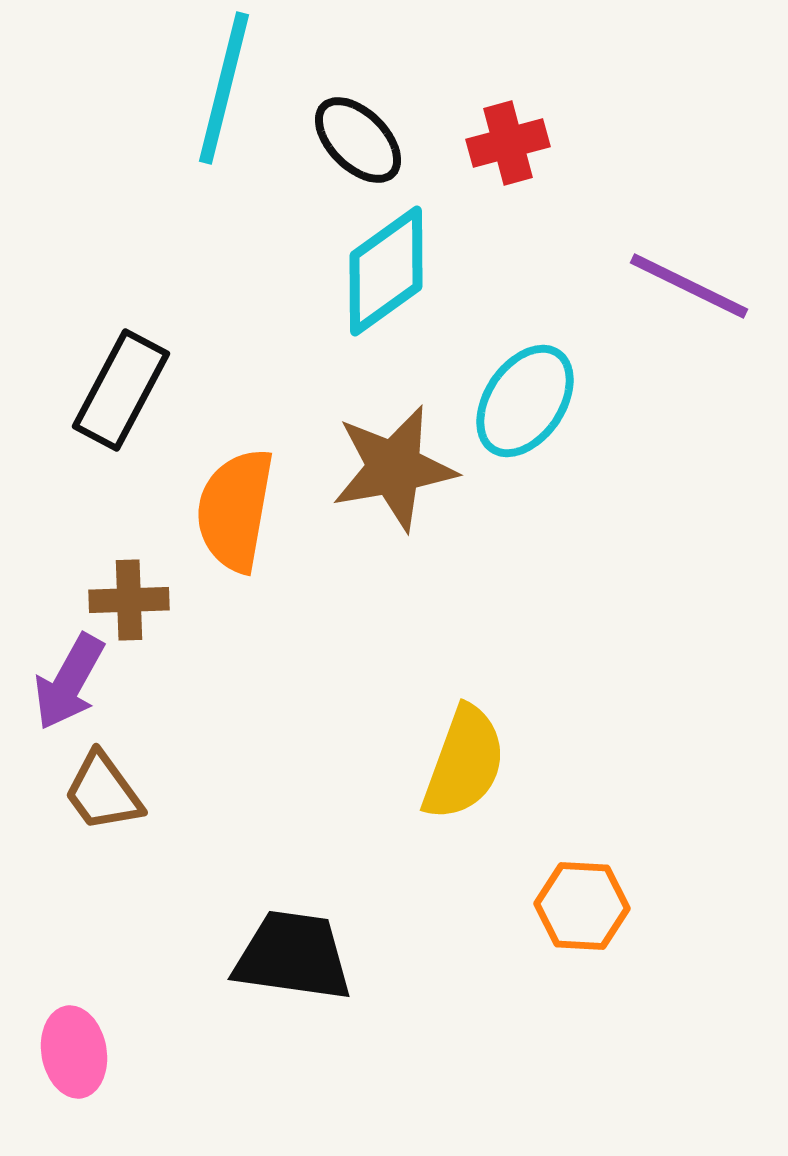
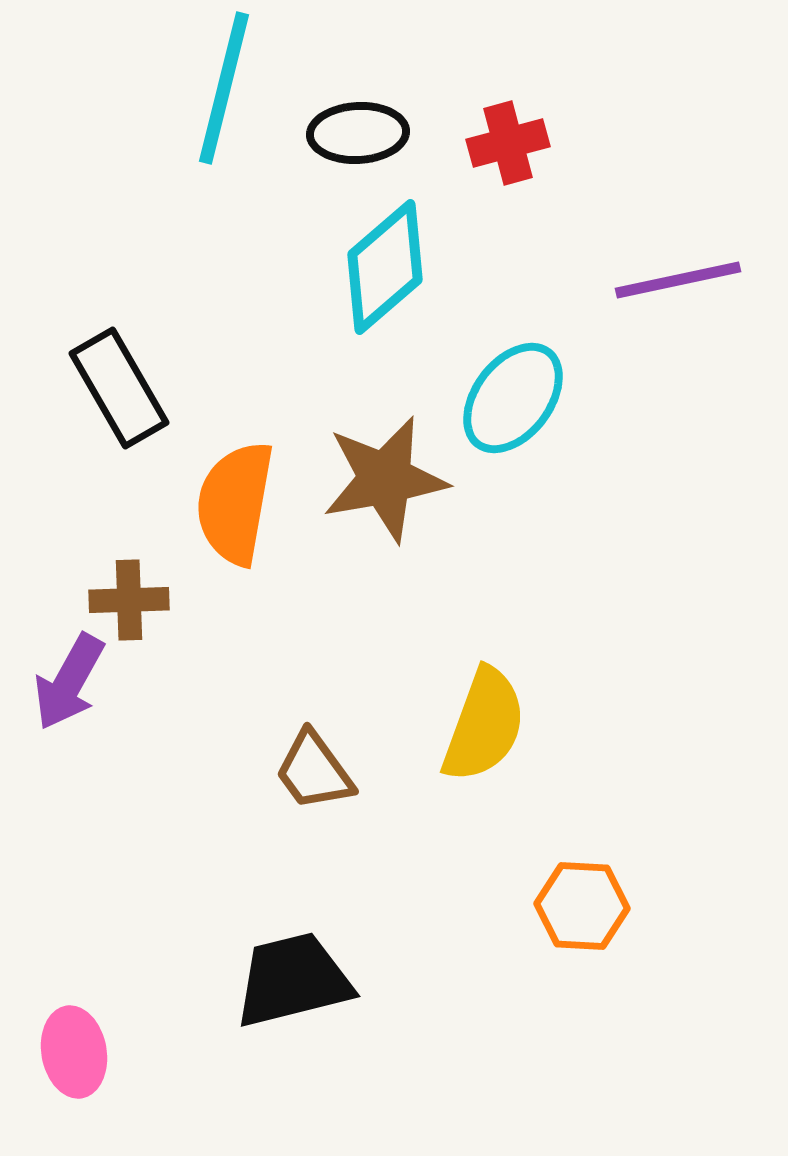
black ellipse: moved 7 px up; rotated 48 degrees counterclockwise
cyan diamond: moved 1 px left, 4 px up; rotated 5 degrees counterclockwise
purple line: moved 11 px left, 6 px up; rotated 38 degrees counterclockwise
black rectangle: moved 2 px left, 2 px up; rotated 58 degrees counterclockwise
cyan ellipse: moved 12 px left, 3 px up; rotated 3 degrees clockwise
brown star: moved 9 px left, 11 px down
orange semicircle: moved 7 px up
yellow semicircle: moved 20 px right, 38 px up
brown trapezoid: moved 211 px right, 21 px up
black trapezoid: moved 24 px down; rotated 22 degrees counterclockwise
